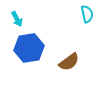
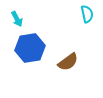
blue hexagon: moved 1 px right
brown semicircle: moved 1 px left
